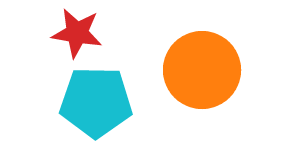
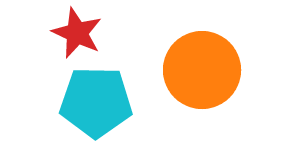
red star: rotated 15 degrees clockwise
